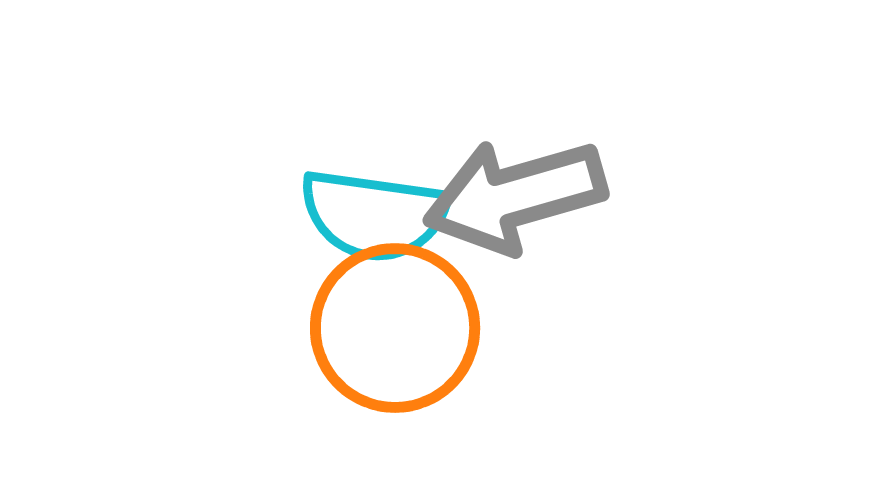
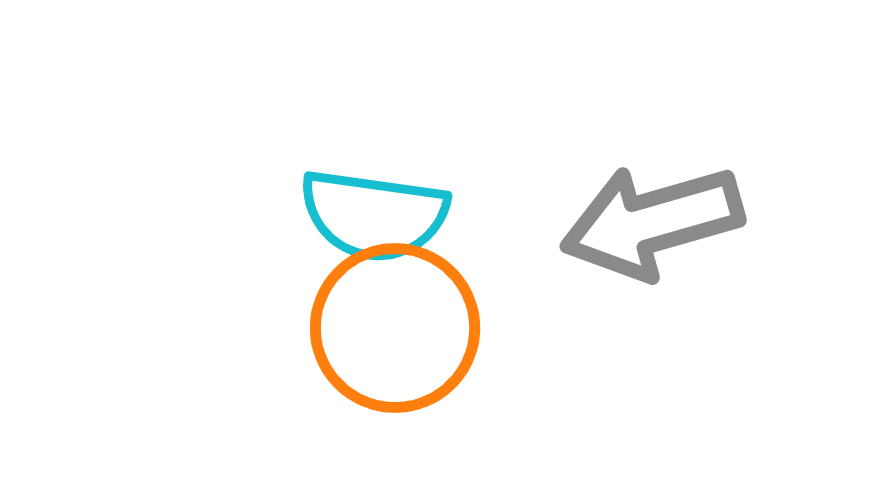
gray arrow: moved 137 px right, 26 px down
